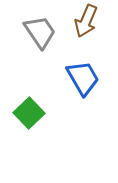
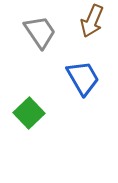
brown arrow: moved 6 px right
